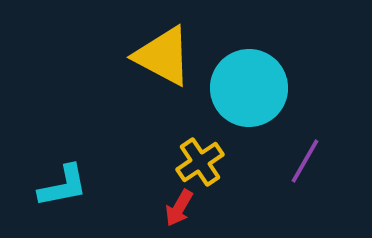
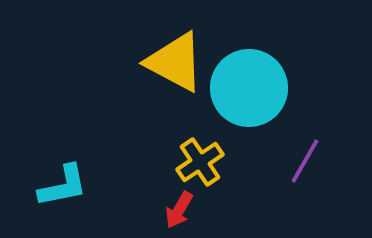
yellow triangle: moved 12 px right, 6 px down
red arrow: moved 2 px down
